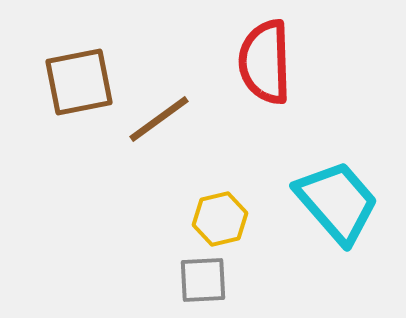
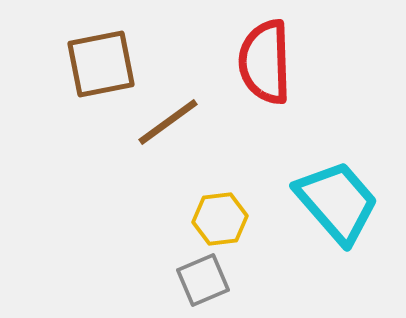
brown square: moved 22 px right, 18 px up
brown line: moved 9 px right, 3 px down
yellow hexagon: rotated 6 degrees clockwise
gray square: rotated 20 degrees counterclockwise
